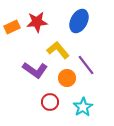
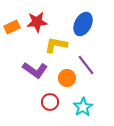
blue ellipse: moved 4 px right, 3 px down
yellow L-shape: moved 2 px left, 5 px up; rotated 40 degrees counterclockwise
